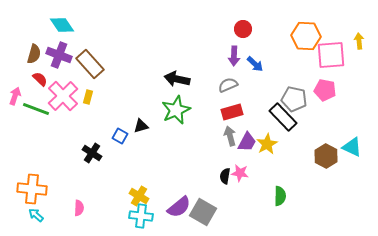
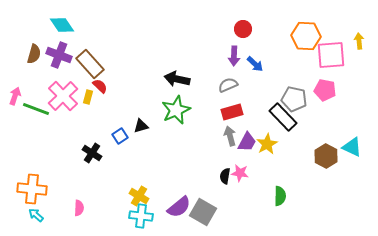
red semicircle: moved 60 px right, 7 px down
blue square: rotated 28 degrees clockwise
